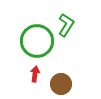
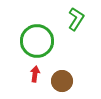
green L-shape: moved 10 px right, 6 px up
brown circle: moved 1 px right, 3 px up
